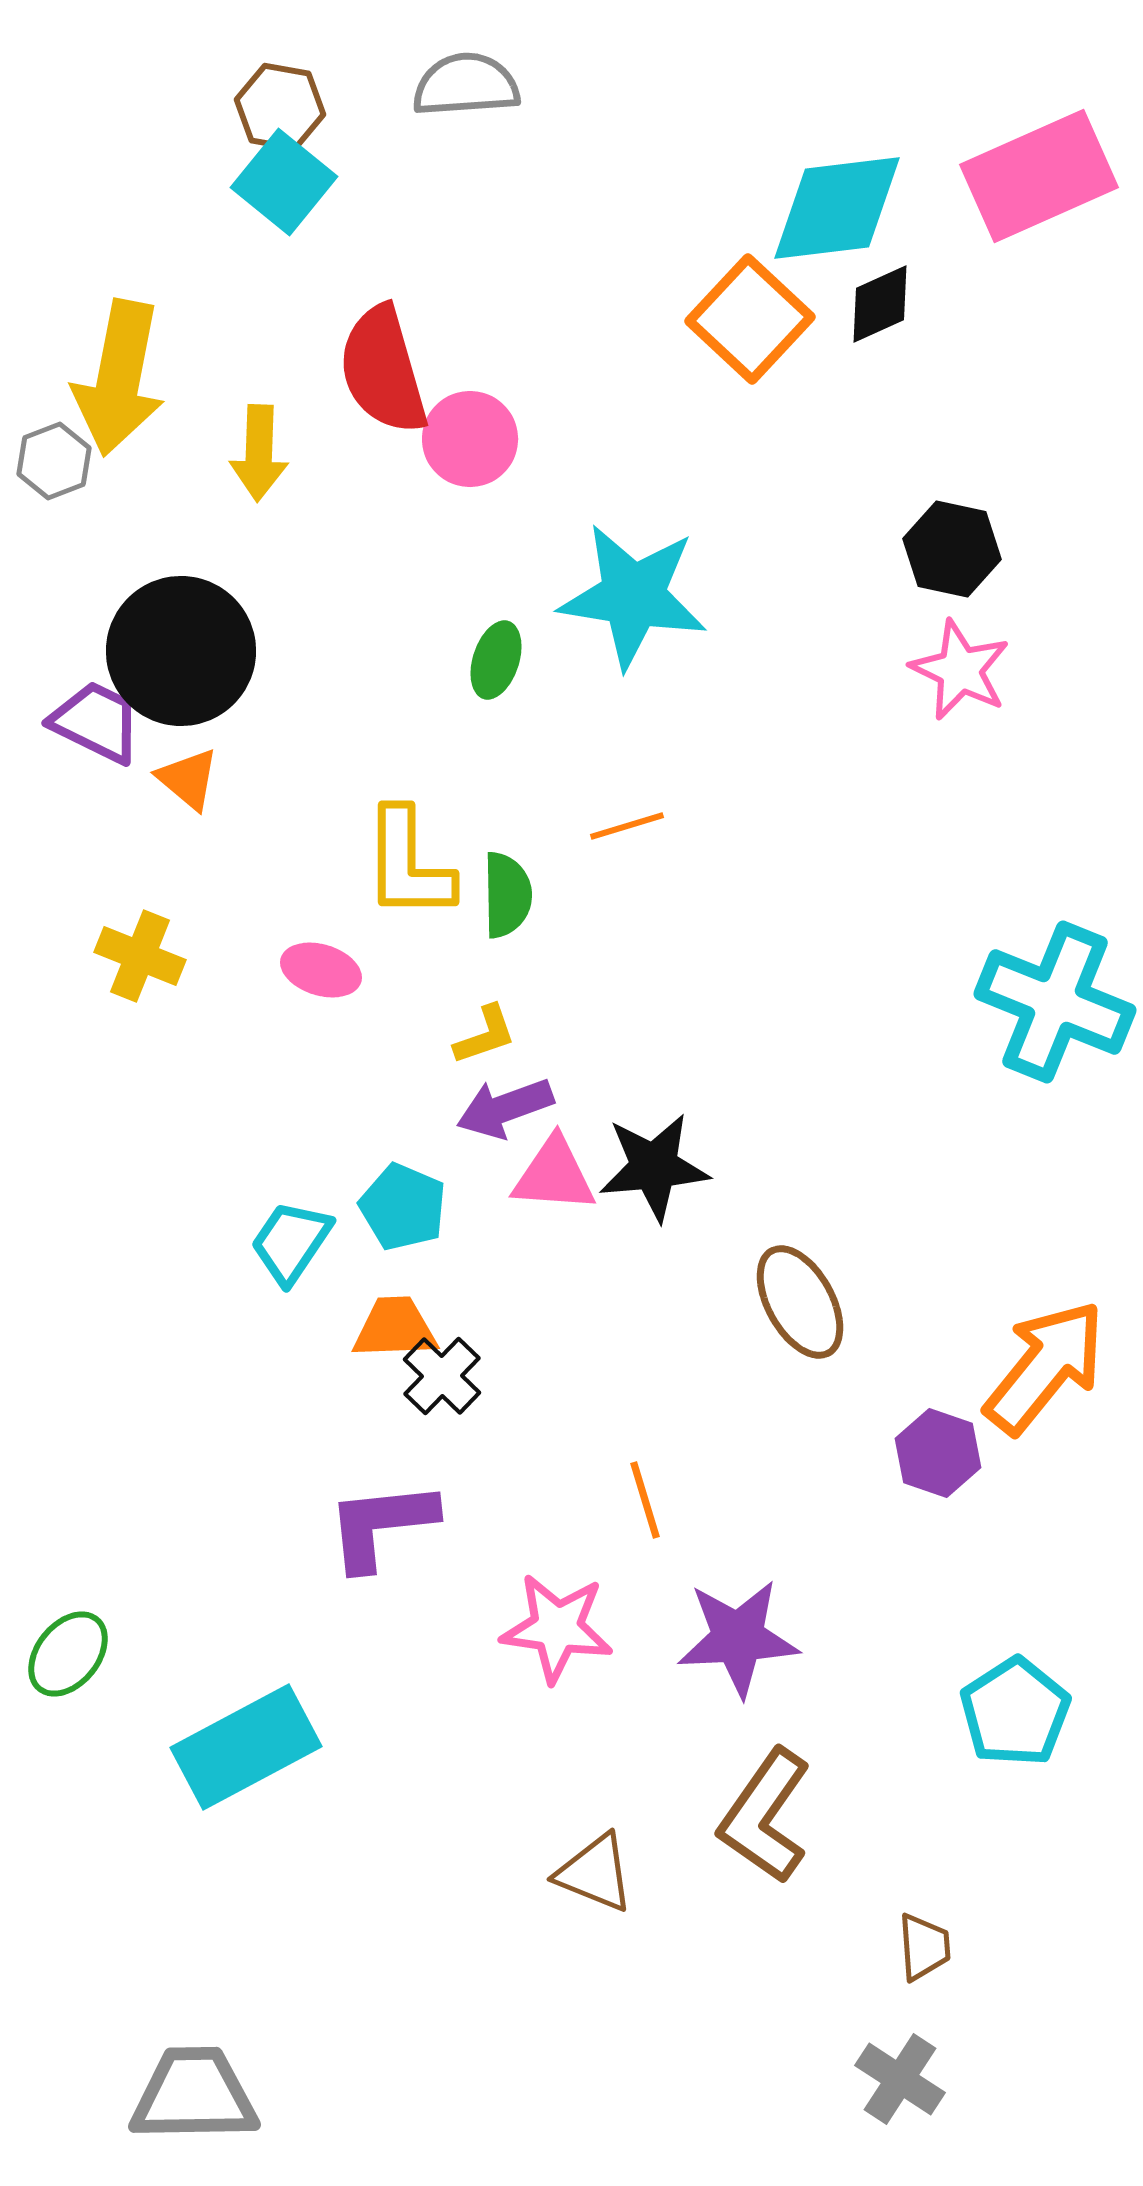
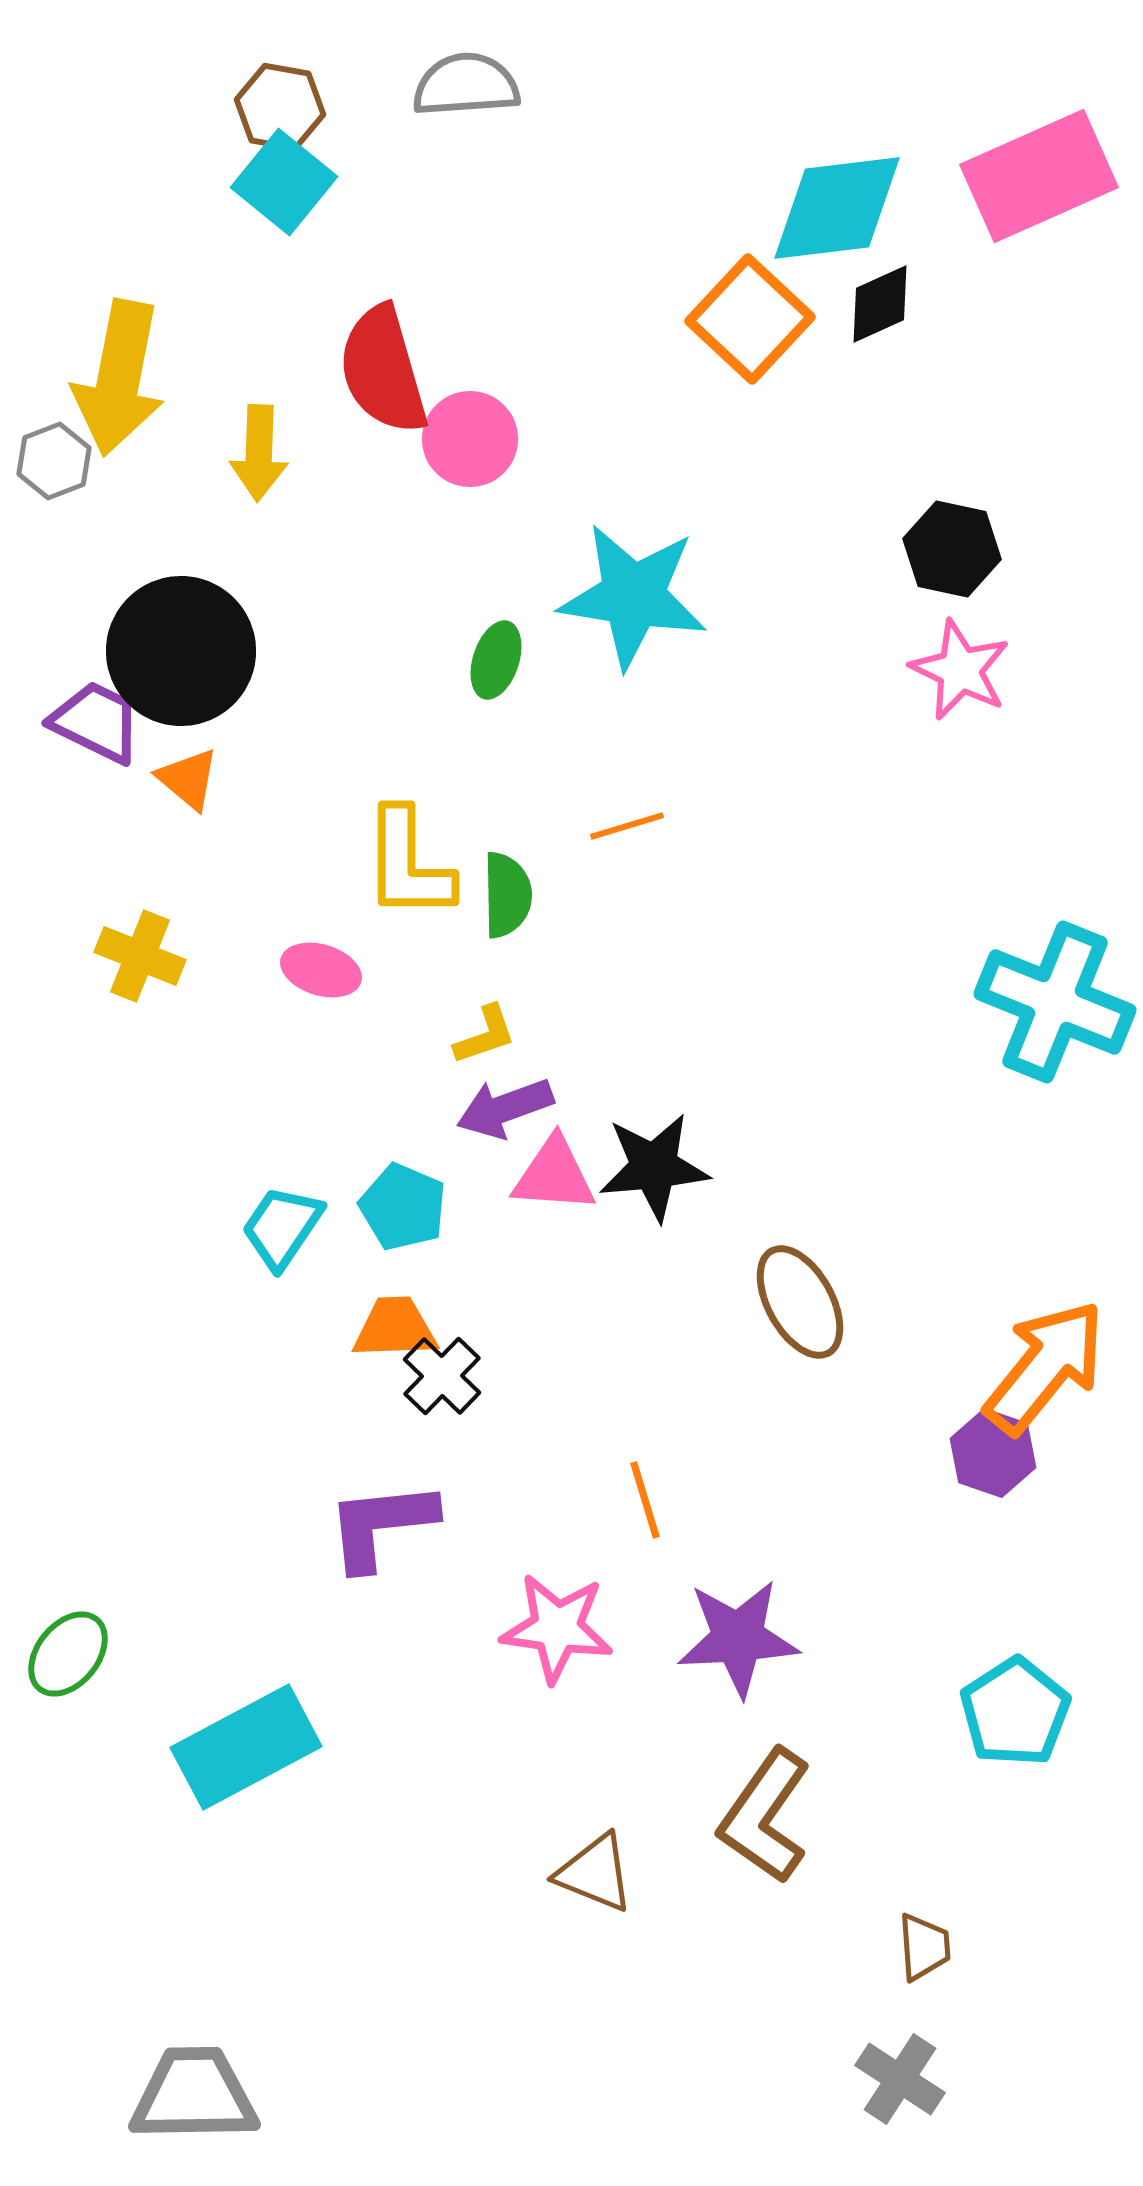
cyan trapezoid at (291, 1242): moved 9 px left, 15 px up
purple hexagon at (938, 1453): moved 55 px right
